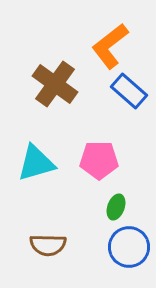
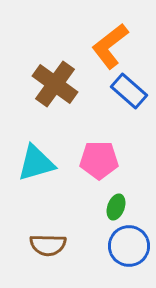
blue circle: moved 1 px up
